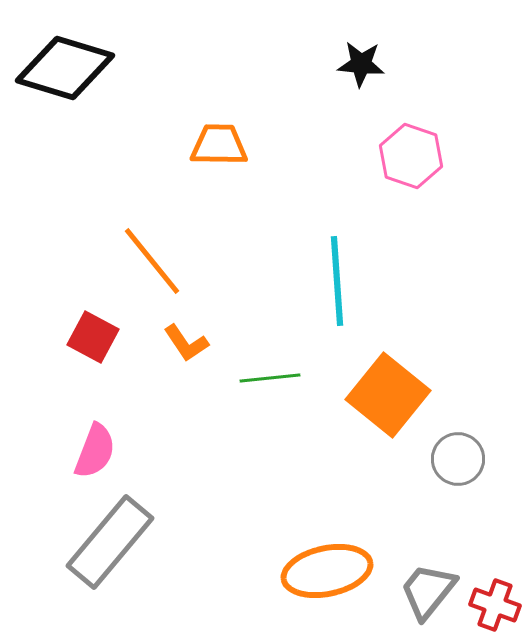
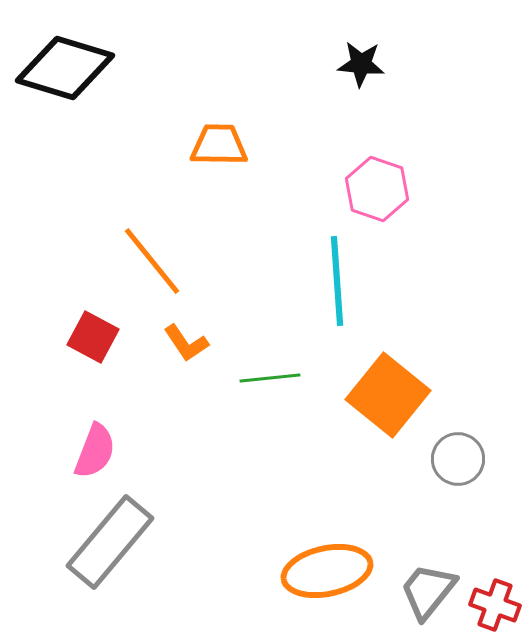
pink hexagon: moved 34 px left, 33 px down
